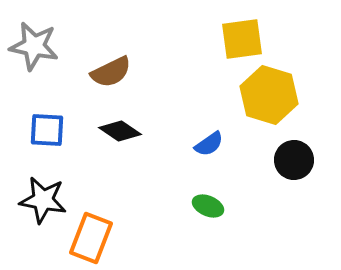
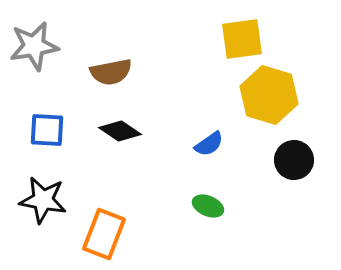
gray star: rotated 21 degrees counterclockwise
brown semicircle: rotated 15 degrees clockwise
orange rectangle: moved 13 px right, 4 px up
